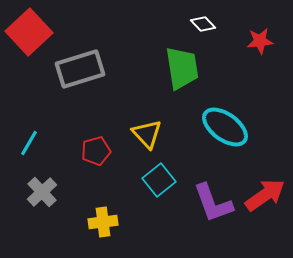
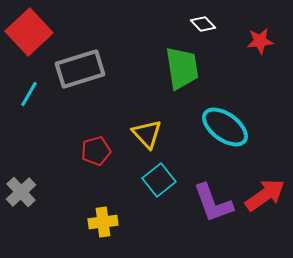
cyan line: moved 49 px up
gray cross: moved 21 px left
